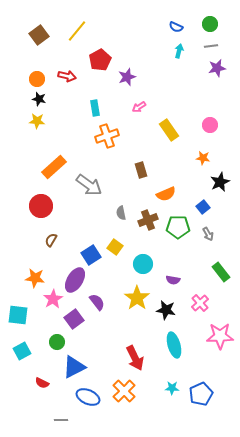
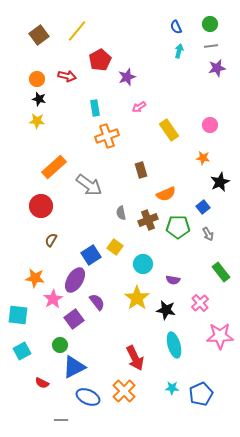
blue semicircle at (176, 27): rotated 40 degrees clockwise
green circle at (57, 342): moved 3 px right, 3 px down
